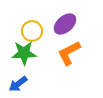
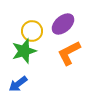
purple ellipse: moved 2 px left
green star: moved 2 px up; rotated 15 degrees counterclockwise
